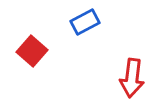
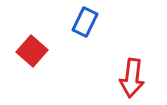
blue rectangle: rotated 36 degrees counterclockwise
